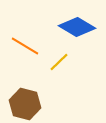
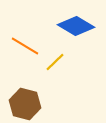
blue diamond: moved 1 px left, 1 px up
yellow line: moved 4 px left
